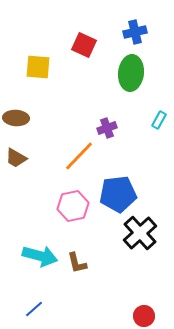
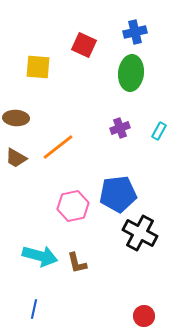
cyan rectangle: moved 11 px down
purple cross: moved 13 px right
orange line: moved 21 px left, 9 px up; rotated 8 degrees clockwise
black cross: rotated 20 degrees counterclockwise
blue line: rotated 36 degrees counterclockwise
